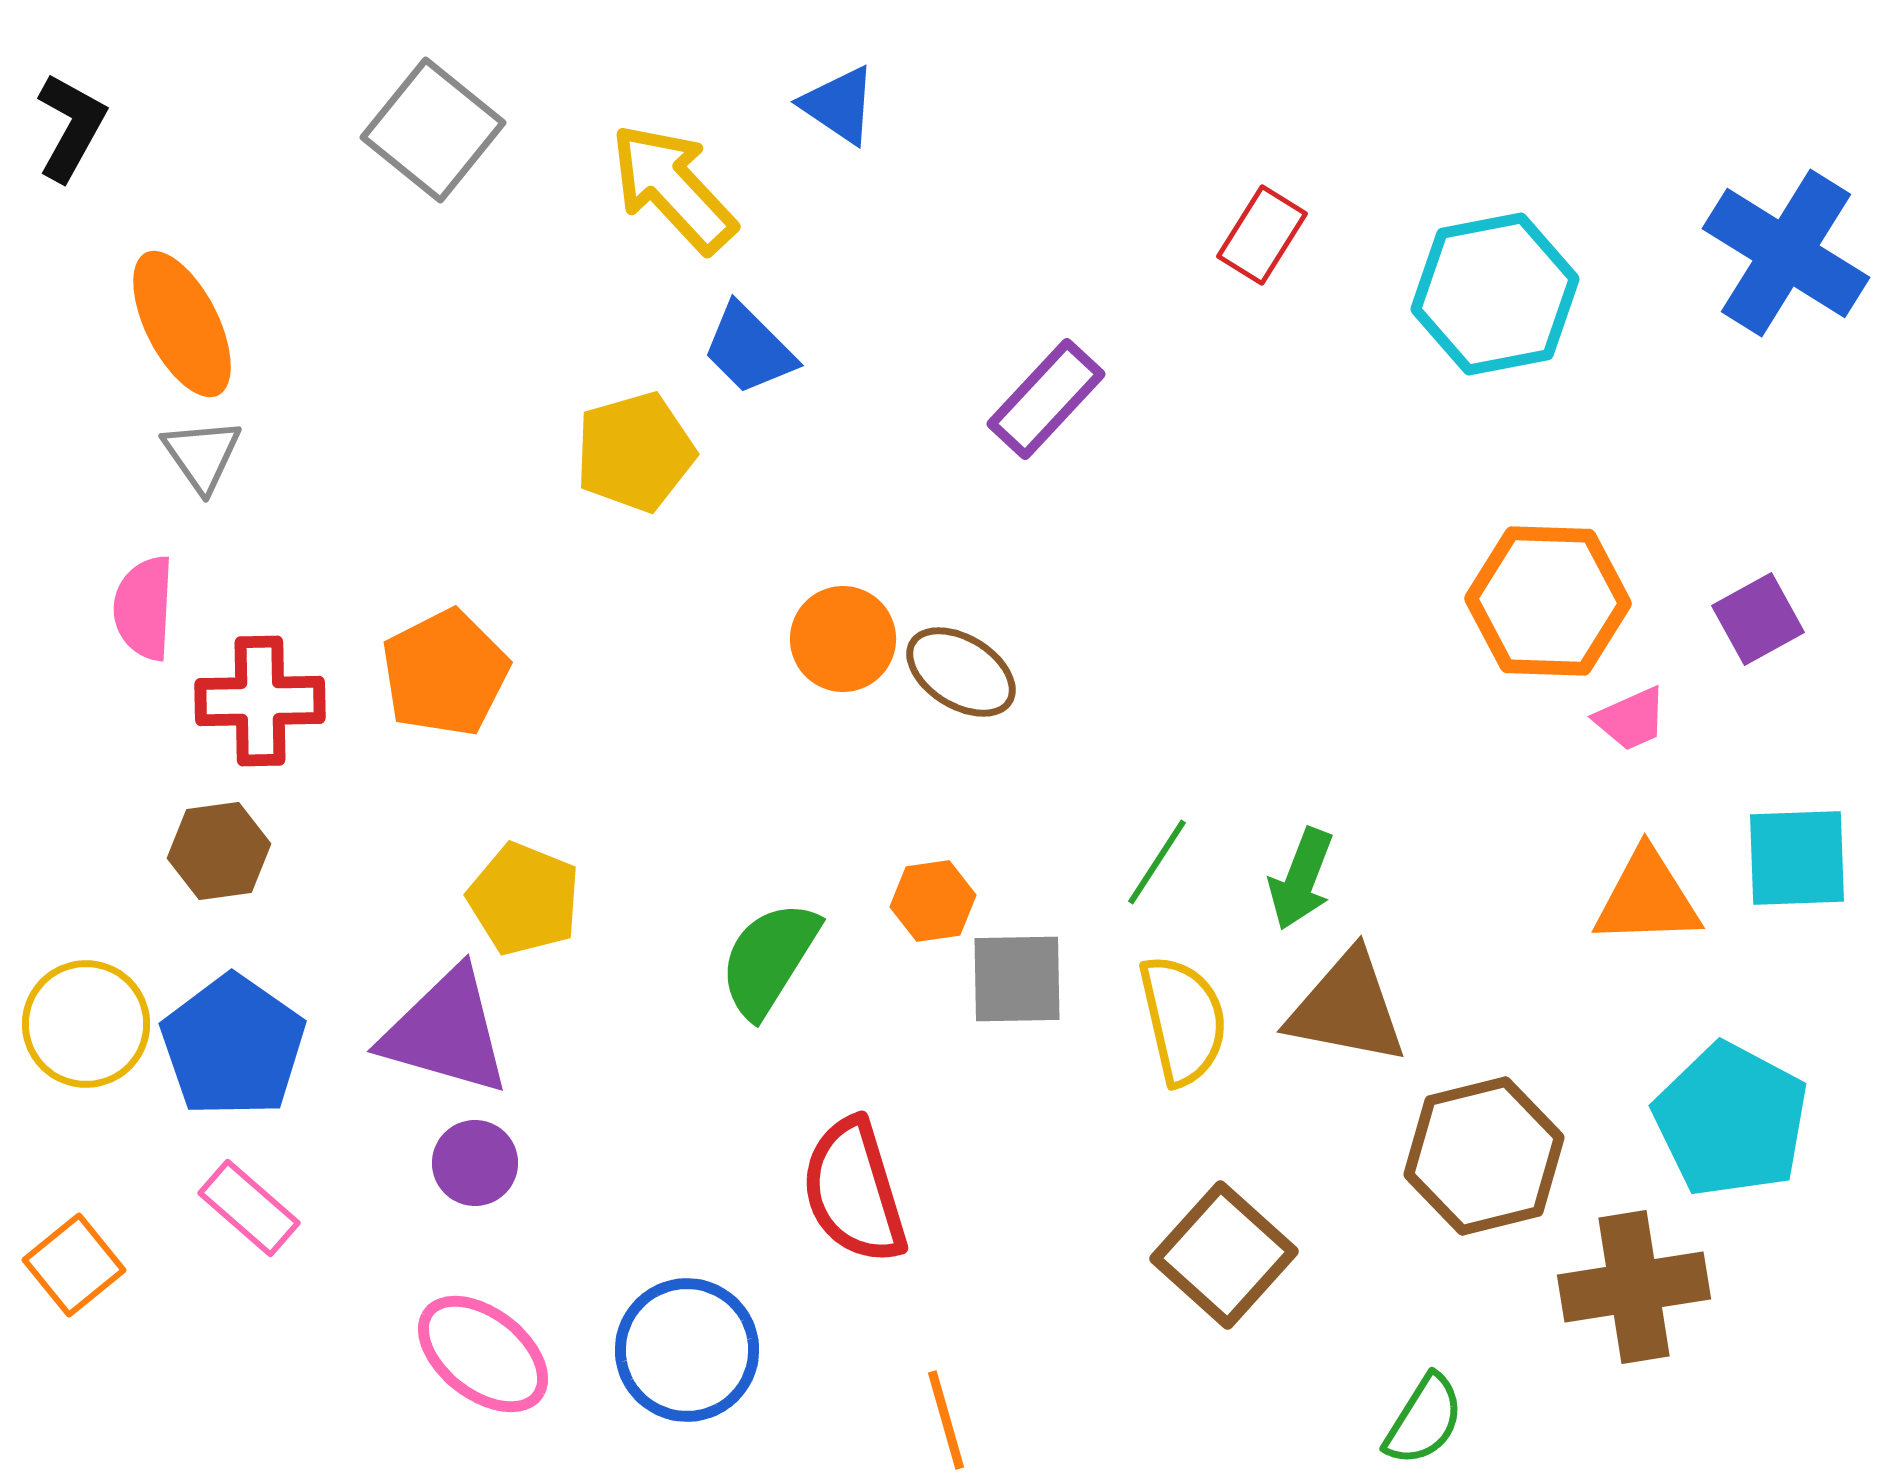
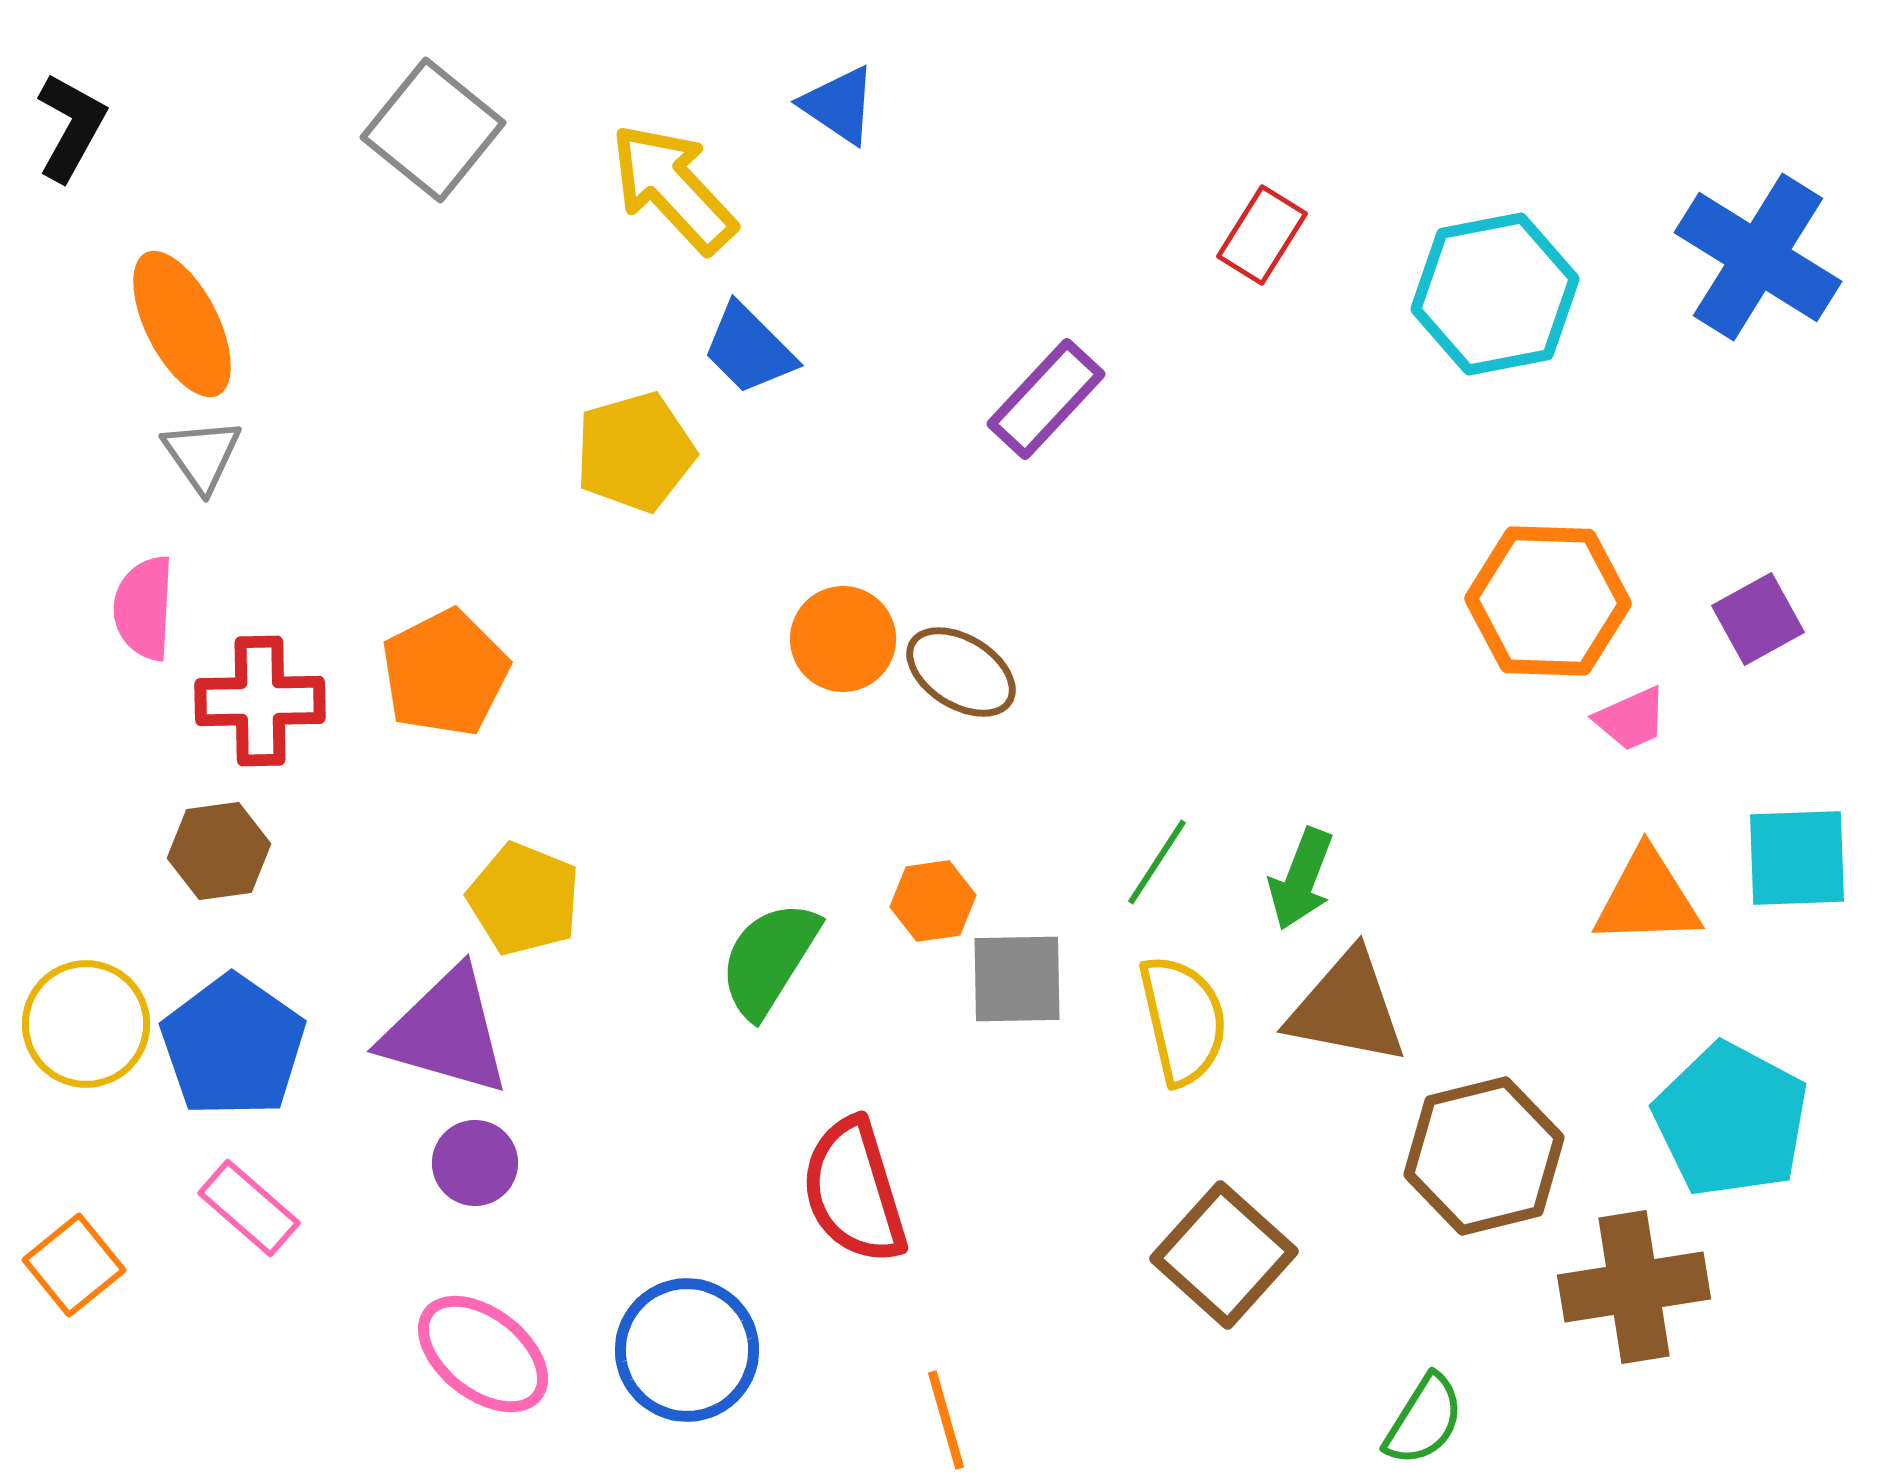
blue cross at (1786, 253): moved 28 px left, 4 px down
